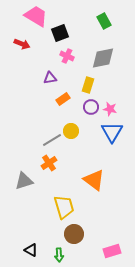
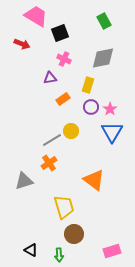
pink cross: moved 3 px left, 3 px down
pink star: rotated 24 degrees clockwise
